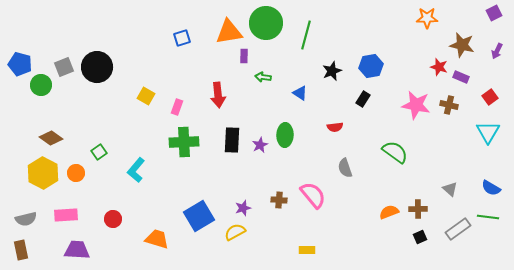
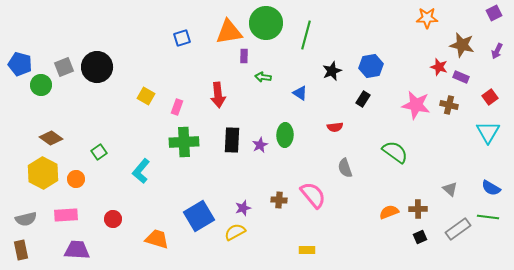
cyan L-shape at (136, 170): moved 5 px right, 1 px down
orange circle at (76, 173): moved 6 px down
